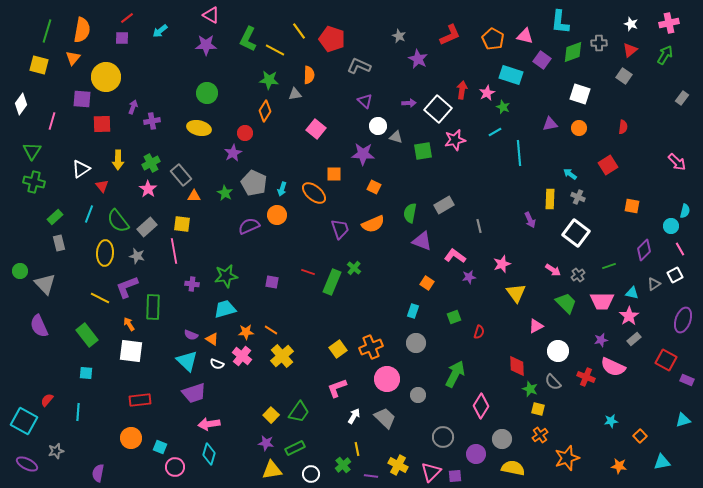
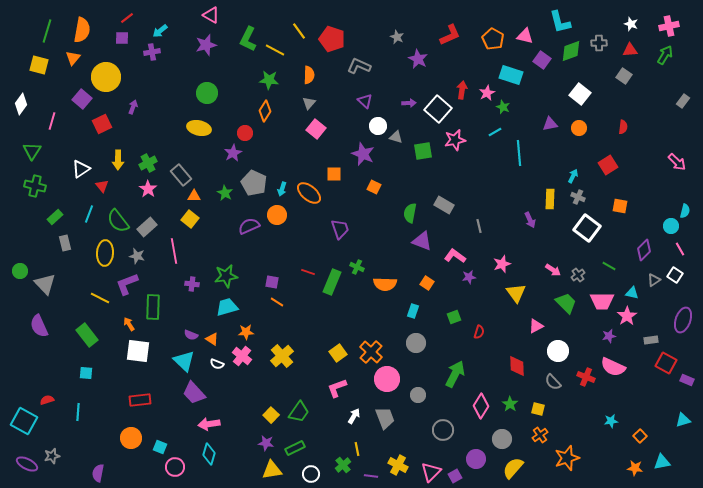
cyan L-shape at (560, 22): rotated 20 degrees counterclockwise
pink cross at (669, 23): moved 3 px down
gray star at (399, 36): moved 2 px left, 1 px down
purple star at (206, 45): rotated 15 degrees counterclockwise
red triangle at (630, 50): rotated 35 degrees clockwise
green diamond at (573, 52): moved 2 px left, 1 px up
gray triangle at (295, 94): moved 14 px right, 9 px down; rotated 40 degrees counterclockwise
white square at (580, 94): rotated 20 degrees clockwise
gray rectangle at (682, 98): moved 1 px right, 3 px down
purple square at (82, 99): rotated 36 degrees clockwise
purple cross at (152, 121): moved 69 px up
red square at (102, 124): rotated 24 degrees counterclockwise
purple star at (363, 154): rotated 20 degrees clockwise
green cross at (151, 163): moved 3 px left
cyan arrow at (570, 174): moved 3 px right, 2 px down; rotated 80 degrees clockwise
green cross at (34, 182): moved 1 px right, 4 px down
orange ellipse at (314, 193): moved 5 px left
gray rectangle at (444, 205): rotated 60 degrees clockwise
orange square at (632, 206): moved 12 px left
yellow square at (182, 224): moved 8 px right, 5 px up; rotated 30 degrees clockwise
orange semicircle at (373, 224): moved 12 px right, 60 px down; rotated 25 degrees clockwise
white square at (576, 233): moved 11 px right, 5 px up
gray rectangle at (59, 243): moved 6 px right
green line at (609, 266): rotated 48 degrees clockwise
green cross at (354, 268): moved 3 px right, 1 px up; rotated 16 degrees counterclockwise
white square at (675, 275): rotated 28 degrees counterclockwise
gray triangle at (654, 284): moved 4 px up
purple L-shape at (127, 287): moved 3 px up
cyan trapezoid at (225, 309): moved 2 px right, 2 px up
pink star at (629, 316): moved 2 px left
orange line at (271, 330): moved 6 px right, 28 px up
gray rectangle at (634, 339): moved 17 px right, 1 px down; rotated 32 degrees clockwise
purple star at (601, 340): moved 8 px right, 4 px up
orange cross at (371, 347): moved 5 px down; rotated 25 degrees counterclockwise
yellow square at (338, 349): moved 4 px down
white square at (131, 351): moved 7 px right
red square at (666, 360): moved 3 px down
cyan triangle at (187, 361): moved 3 px left
green star at (530, 389): moved 20 px left, 15 px down; rotated 14 degrees clockwise
purple trapezoid at (194, 393): rotated 65 degrees clockwise
red semicircle at (47, 400): rotated 32 degrees clockwise
gray trapezoid at (385, 418): rotated 25 degrees clockwise
gray circle at (443, 437): moved 7 px up
gray star at (56, 451): moved 4 px left, 5 px down
purple circle at (476, 454): moved 5 px down
orange star at (619, 466): moved 16 px right, 2 px down
yellow semicircle at (513, 468): rotated 60 degrees counterclockwise
purple square at (455, 476): rotated 24 degrees counterclockwise
